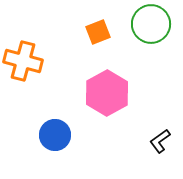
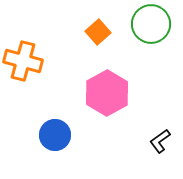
orange square: rotated 20 degrees counterclockwise
